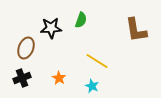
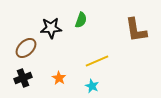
brown ellipse: rotated 25 degrees clockwise
yellow line: rotated 55 degrees counterclockwise
black cross: moved 1 px right
